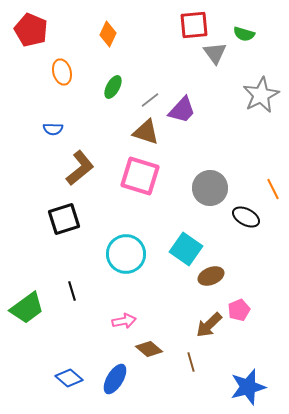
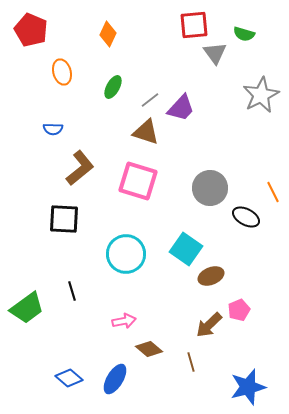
purple trapezoid: moved 1 px left, 2 px up
pink square: moved 2 px left, 5 px down
orange line: moved 3 px down
black square: rotated 20 degrees clockwise
